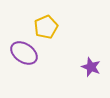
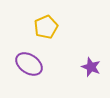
purple ellipse: moved 5 px right, 11 px down
